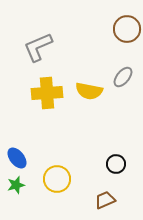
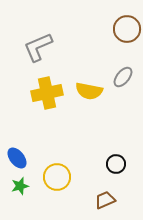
yellow cross: rotated 8 degrees counterclockwise
yellow circle: moved 2 px up
green star: moved 4 px right, 1 px down
